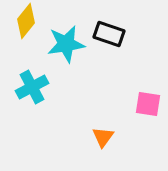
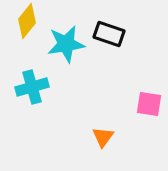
yellow diamond: moved 1 px right
cyan cross: rotated 12 degrees clockwise
pink square: moved 1 px right
